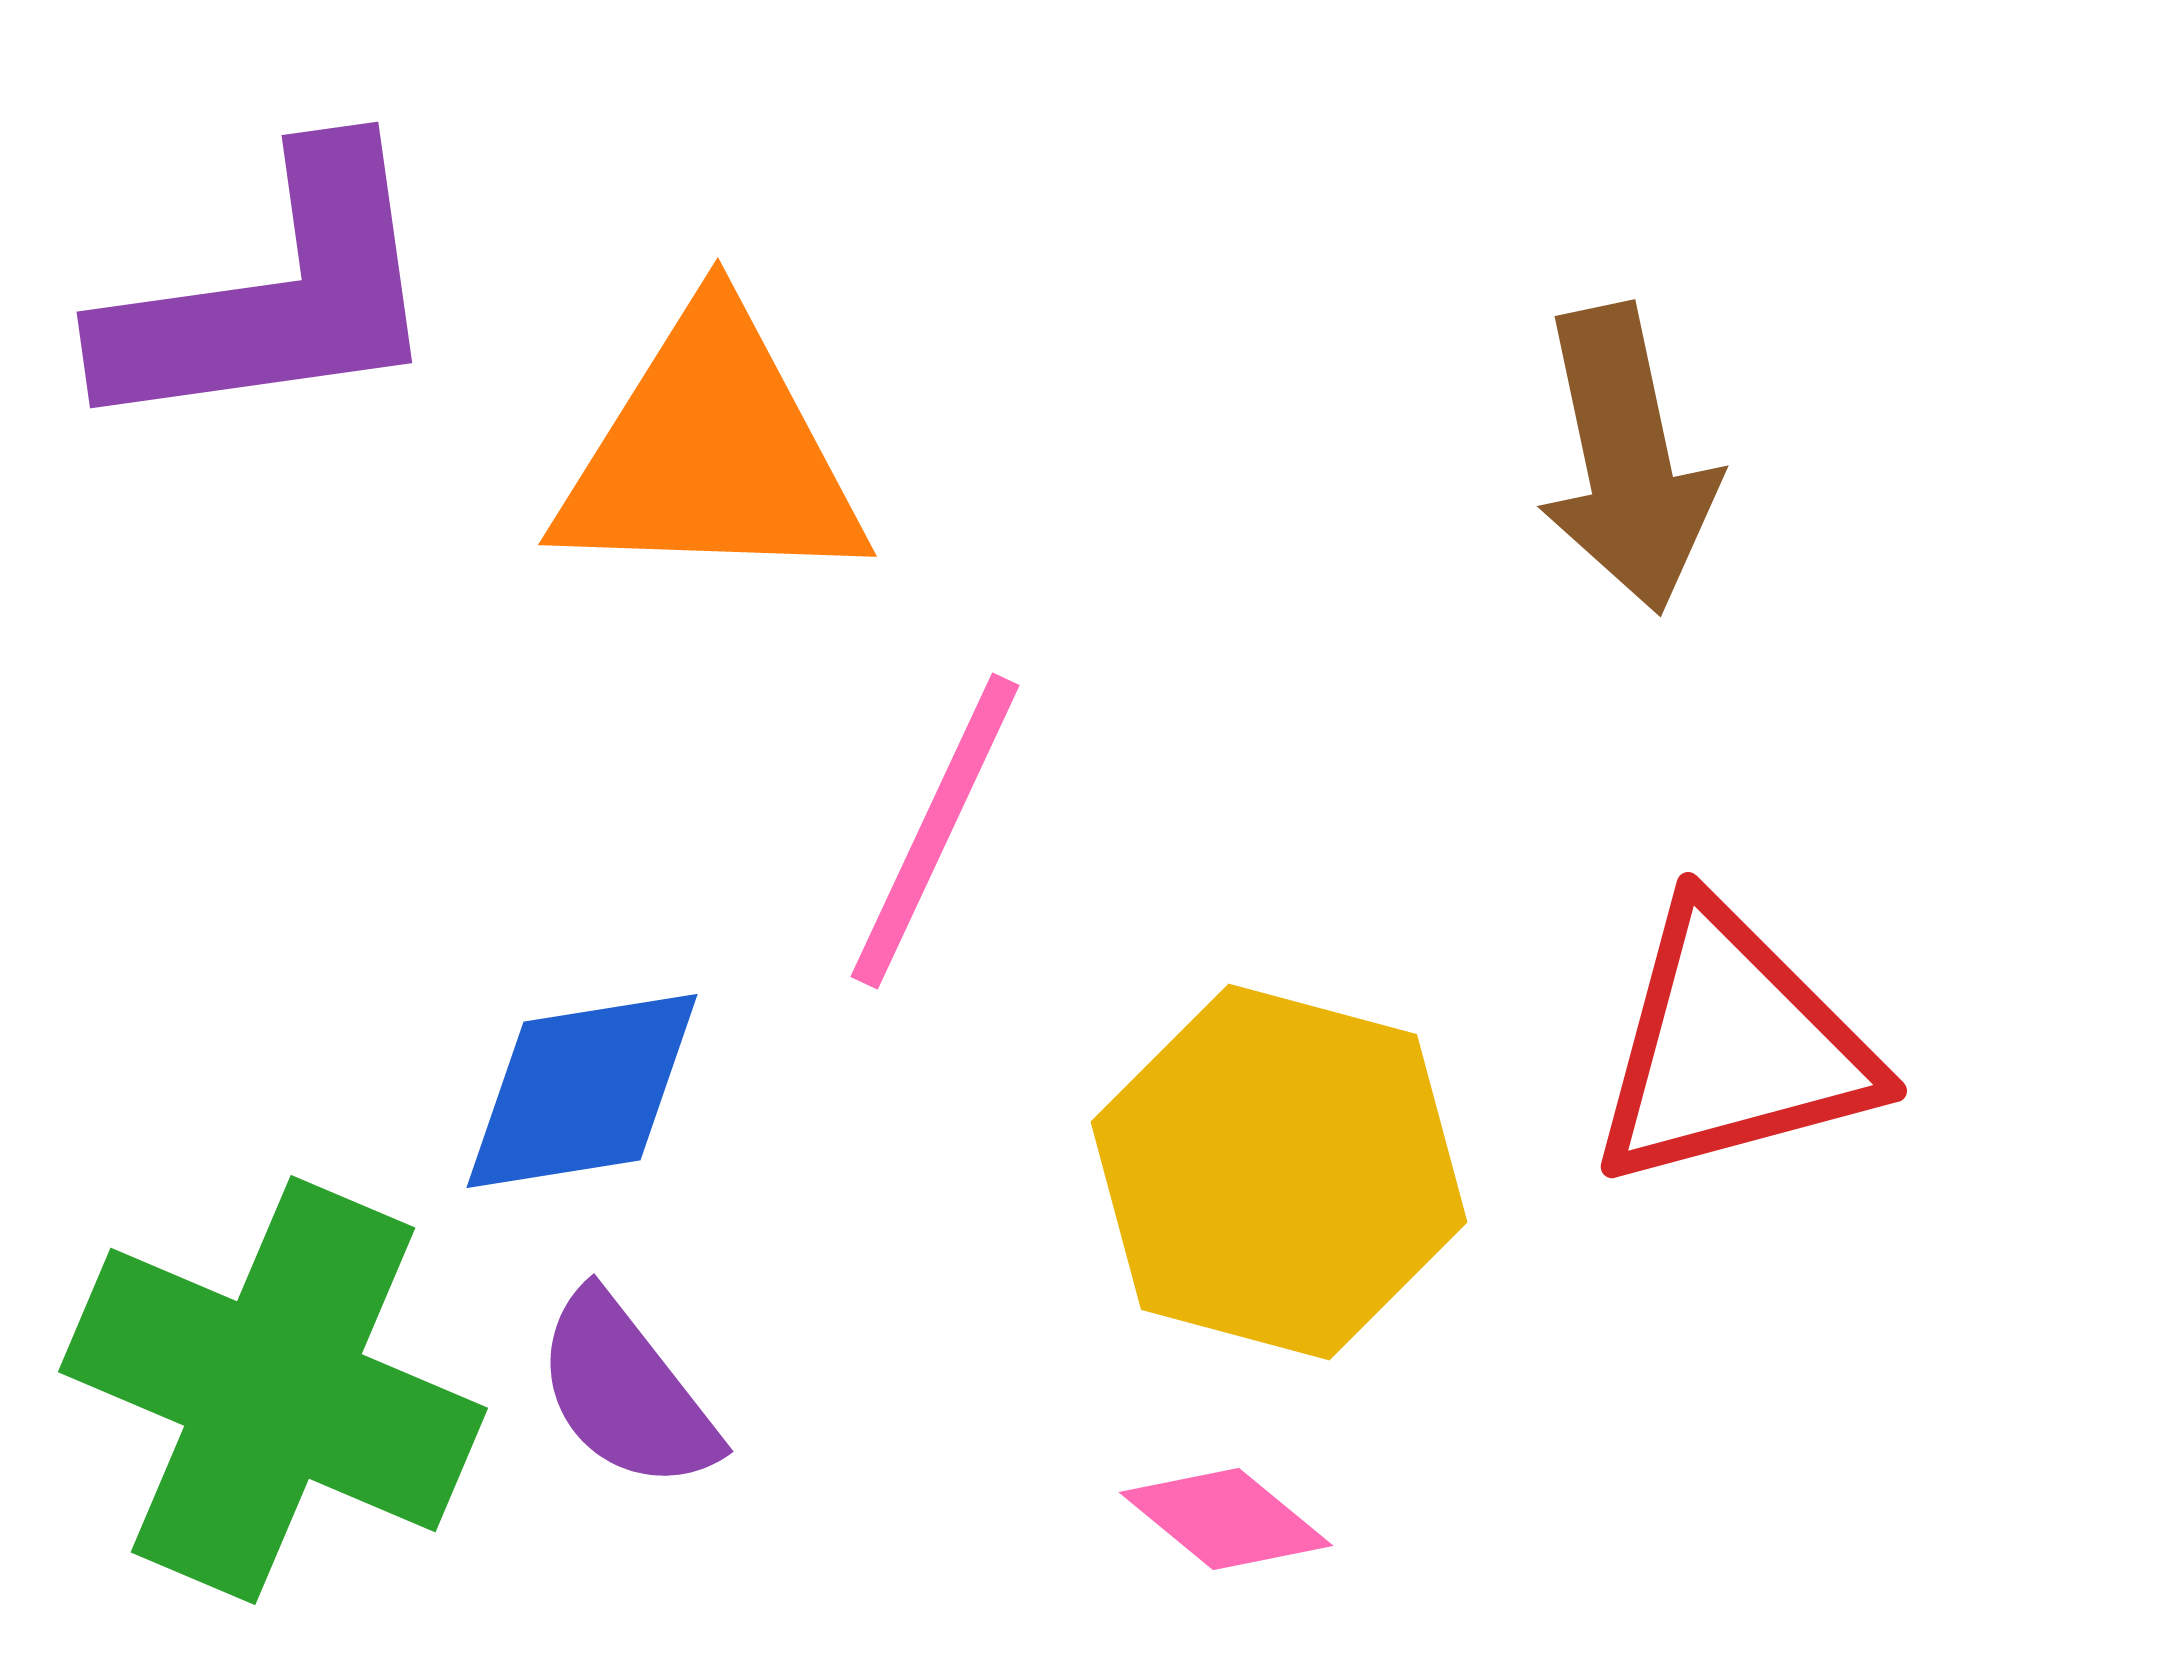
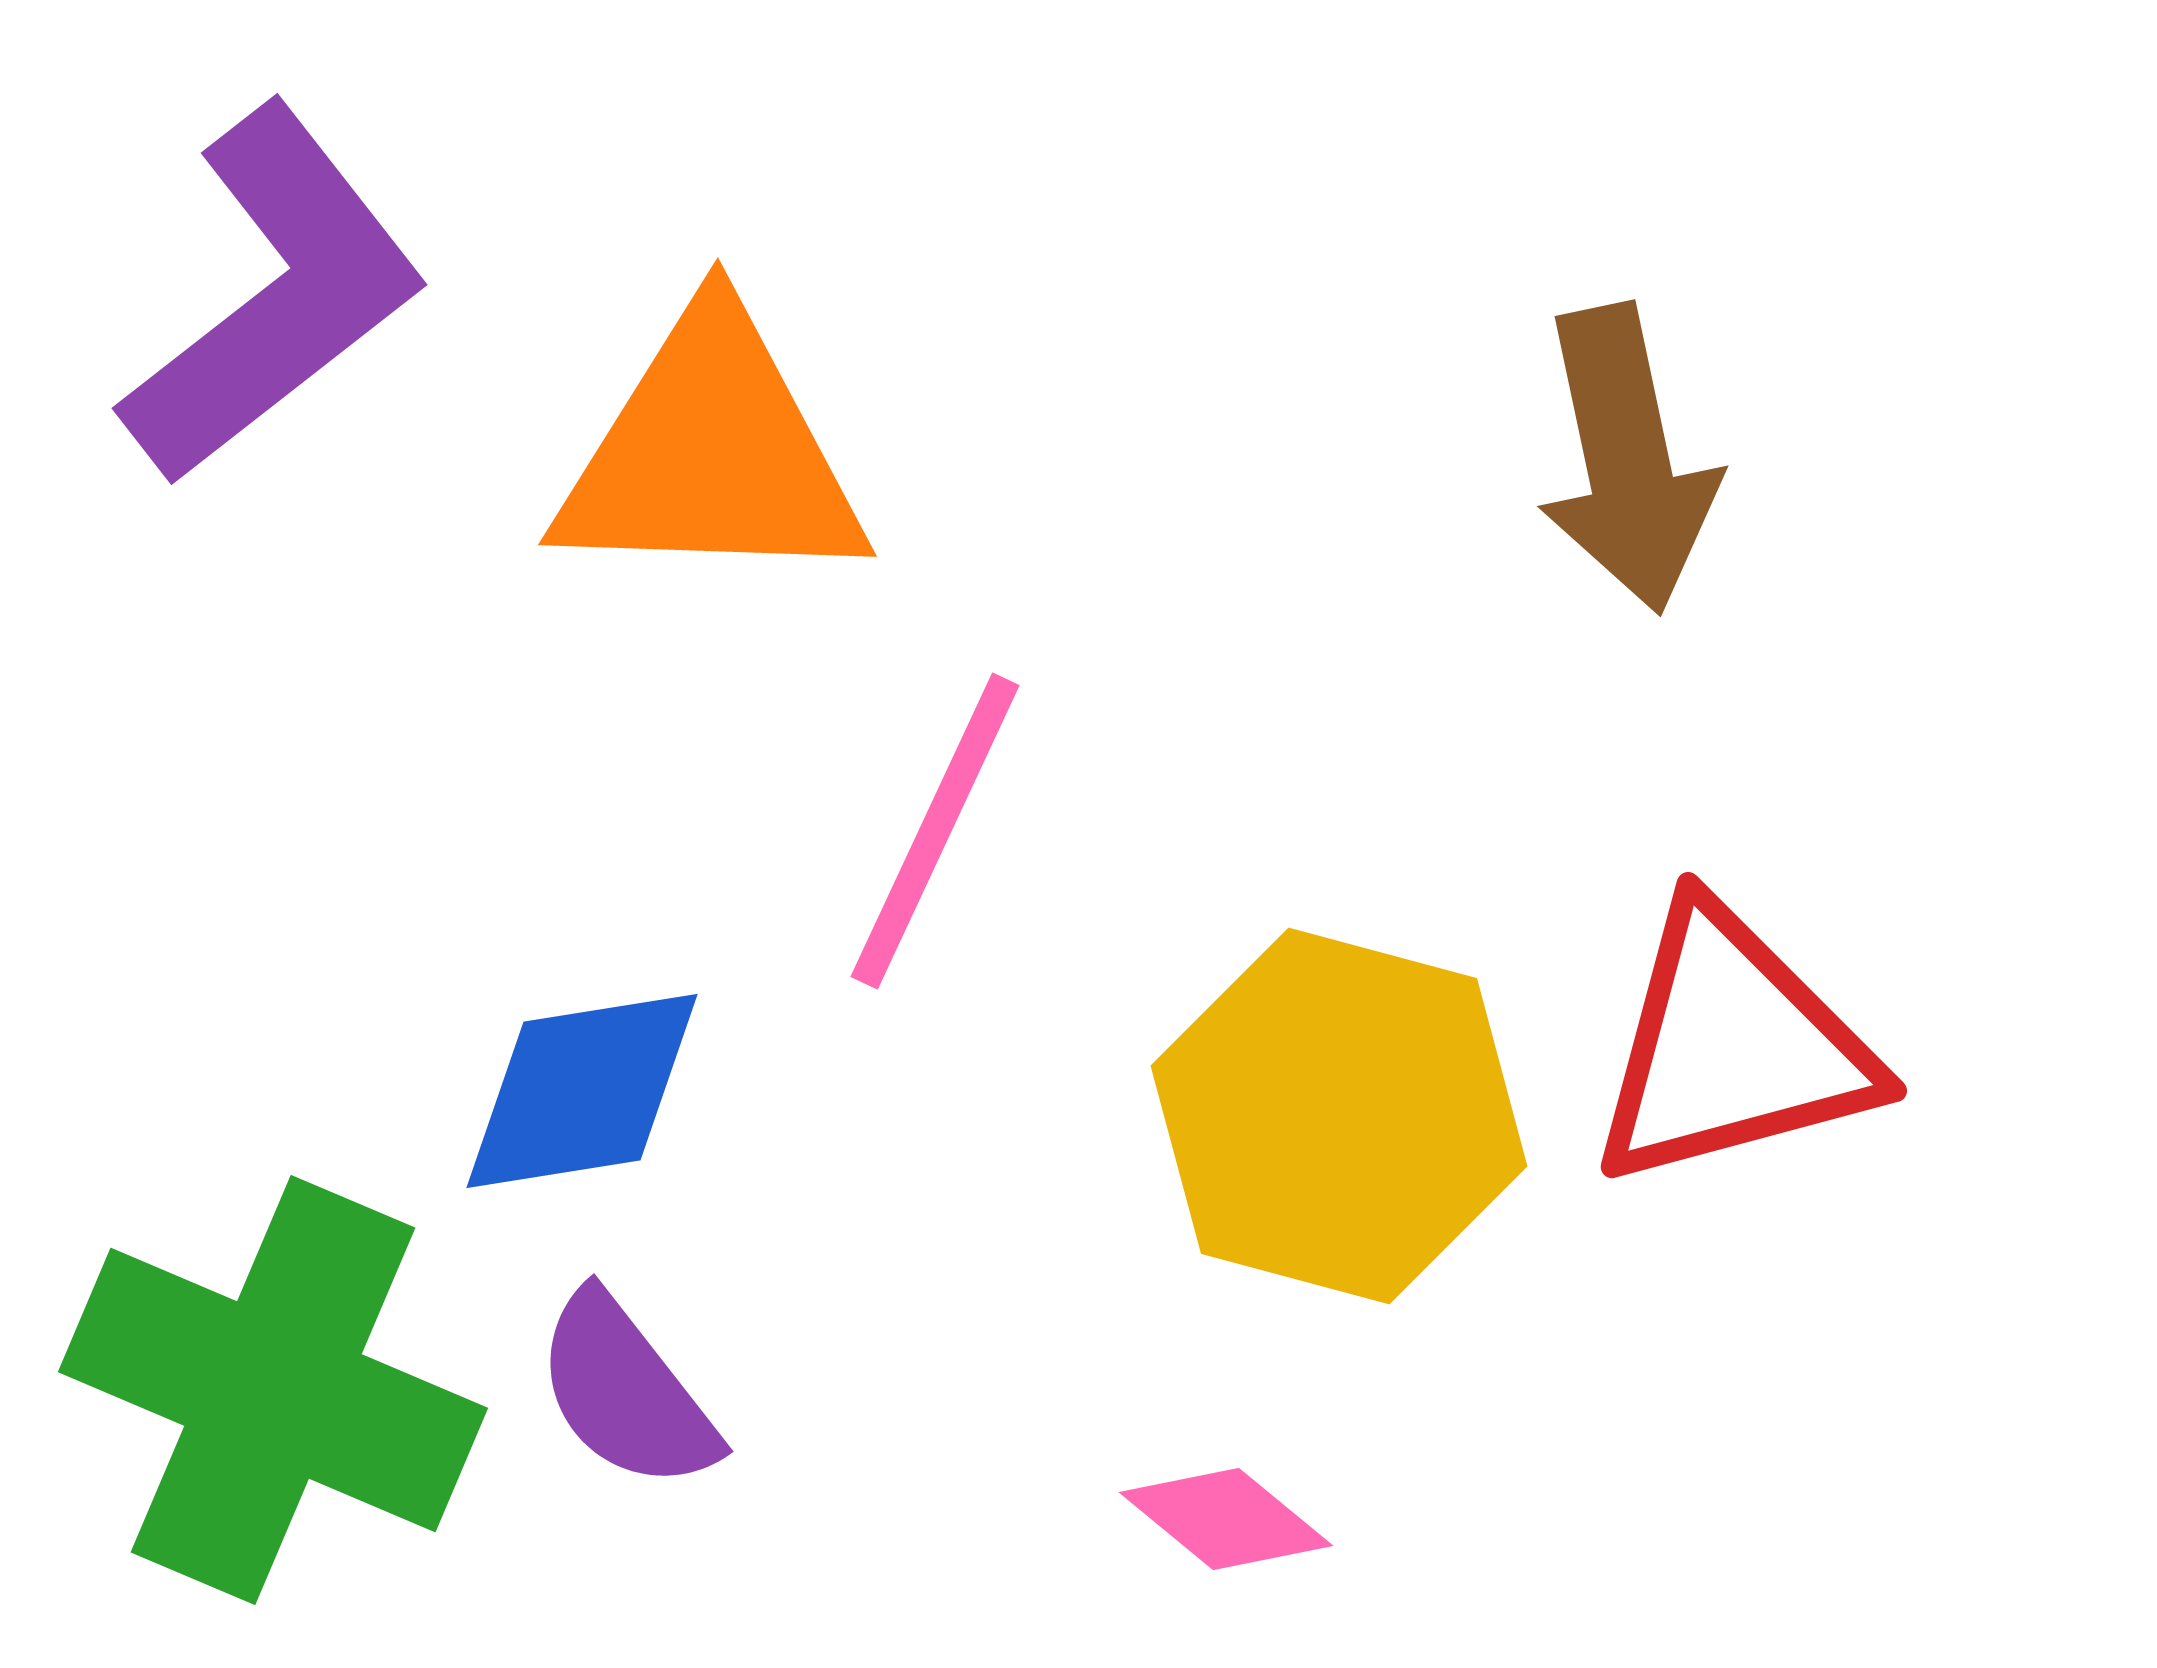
purple L-shape: rotated 30 degrees counterclockwise
yellow hexagon: moved 60 px right, 56 px up
